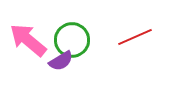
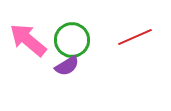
purple semicircle: moved 6 px right, 5 px down
